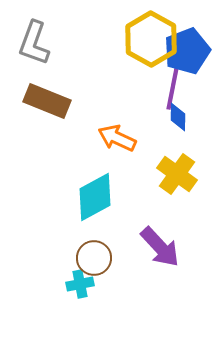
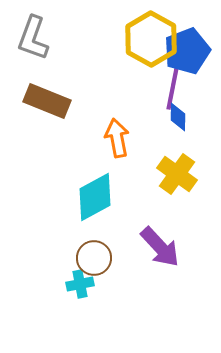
gray L-shape: moved 1 px left, 5 px up
orange arrow: rotated 54 degrees clockwise
